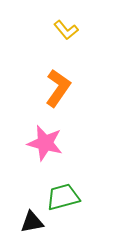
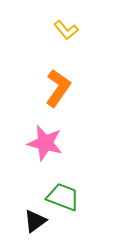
green trapezoid: rotated 36 degrees clockwise
black triangle: moved 3 px right, 1 px up; rotated 25 degrees counterclockwise
